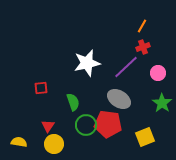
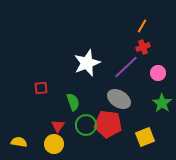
white star: rotated 8 degrees counterclockwise
red triangle: moved 10 px right
